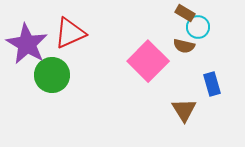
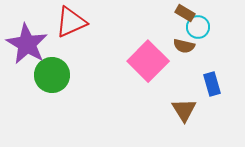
red triangle: moved 1 px right, 11 px up
